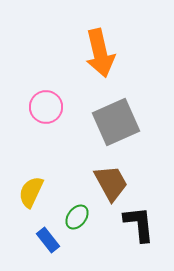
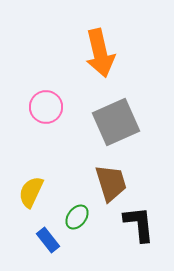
brown trapezoid: rotated 12 degrees clockwise
